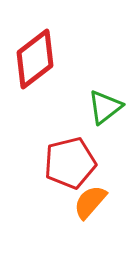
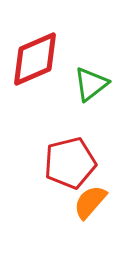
red diamond: rotated 14 degrees clockwise
green triangle: moved 14 px left, 23 px up
